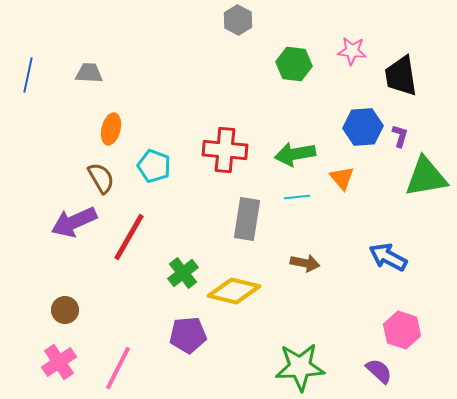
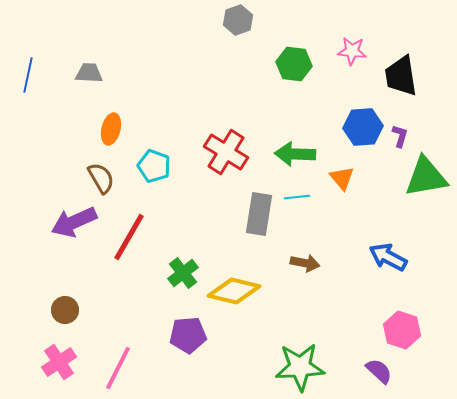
gray hexagon: rotated 12 degrees clockwise
red cross: moved 1 px right, 2 px down; rotated 27 degrees clockwise
green arrow: rotated 12 degrees clockwise
gray rectangle: moved 12 px right, 5 px up
